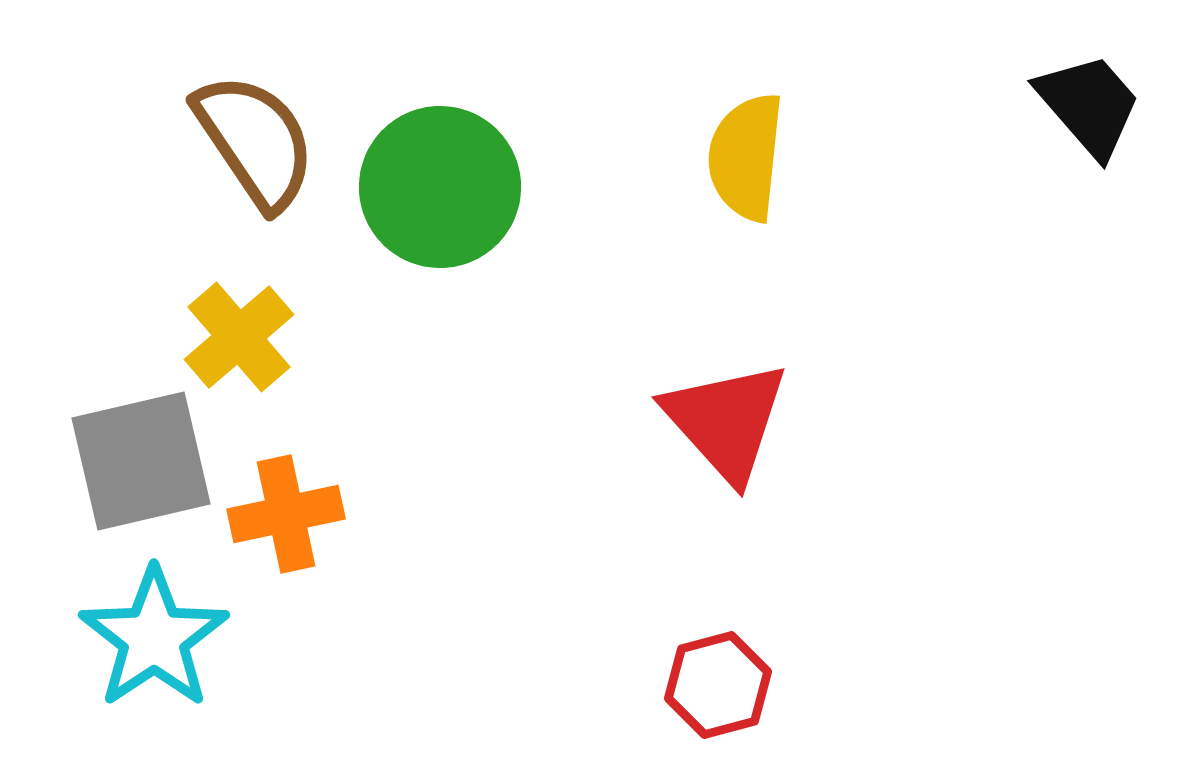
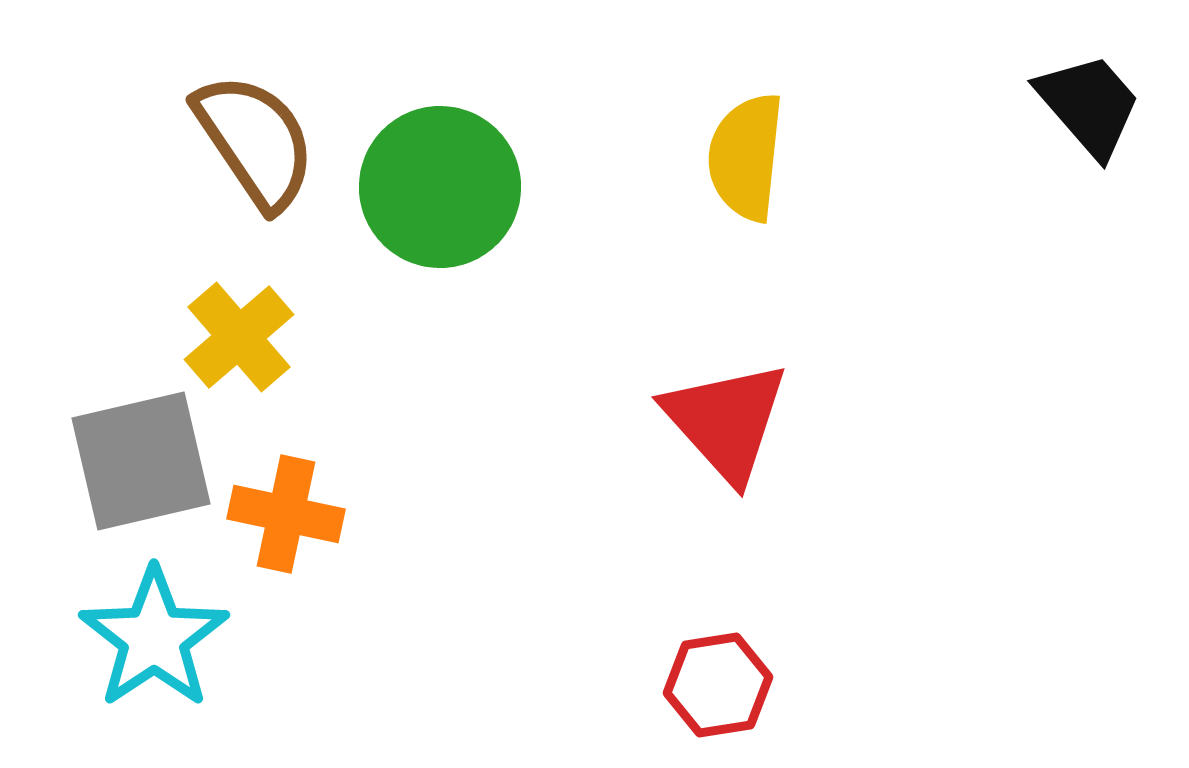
orange cross: rotated 24 degrees clockwise
red hexagon: rotated 6 degrees clockwise
